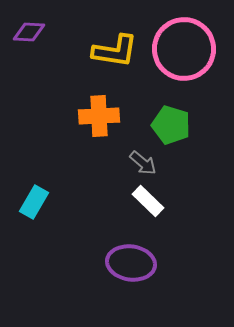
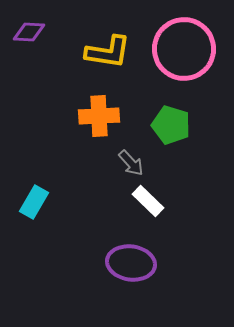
yellow L-shape: moved 7 px left, 1 px down
gray arrow: moved 12 px left; rotated 8 degrees clockwise
